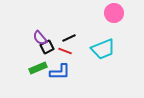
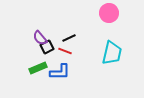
pink circle: moved 5 px left
cyan trapezoid: moved 9 px right, 4 px down; rotated 55 degrees counterclockwise
